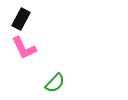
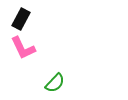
pink L-shape: moved 1 px left
